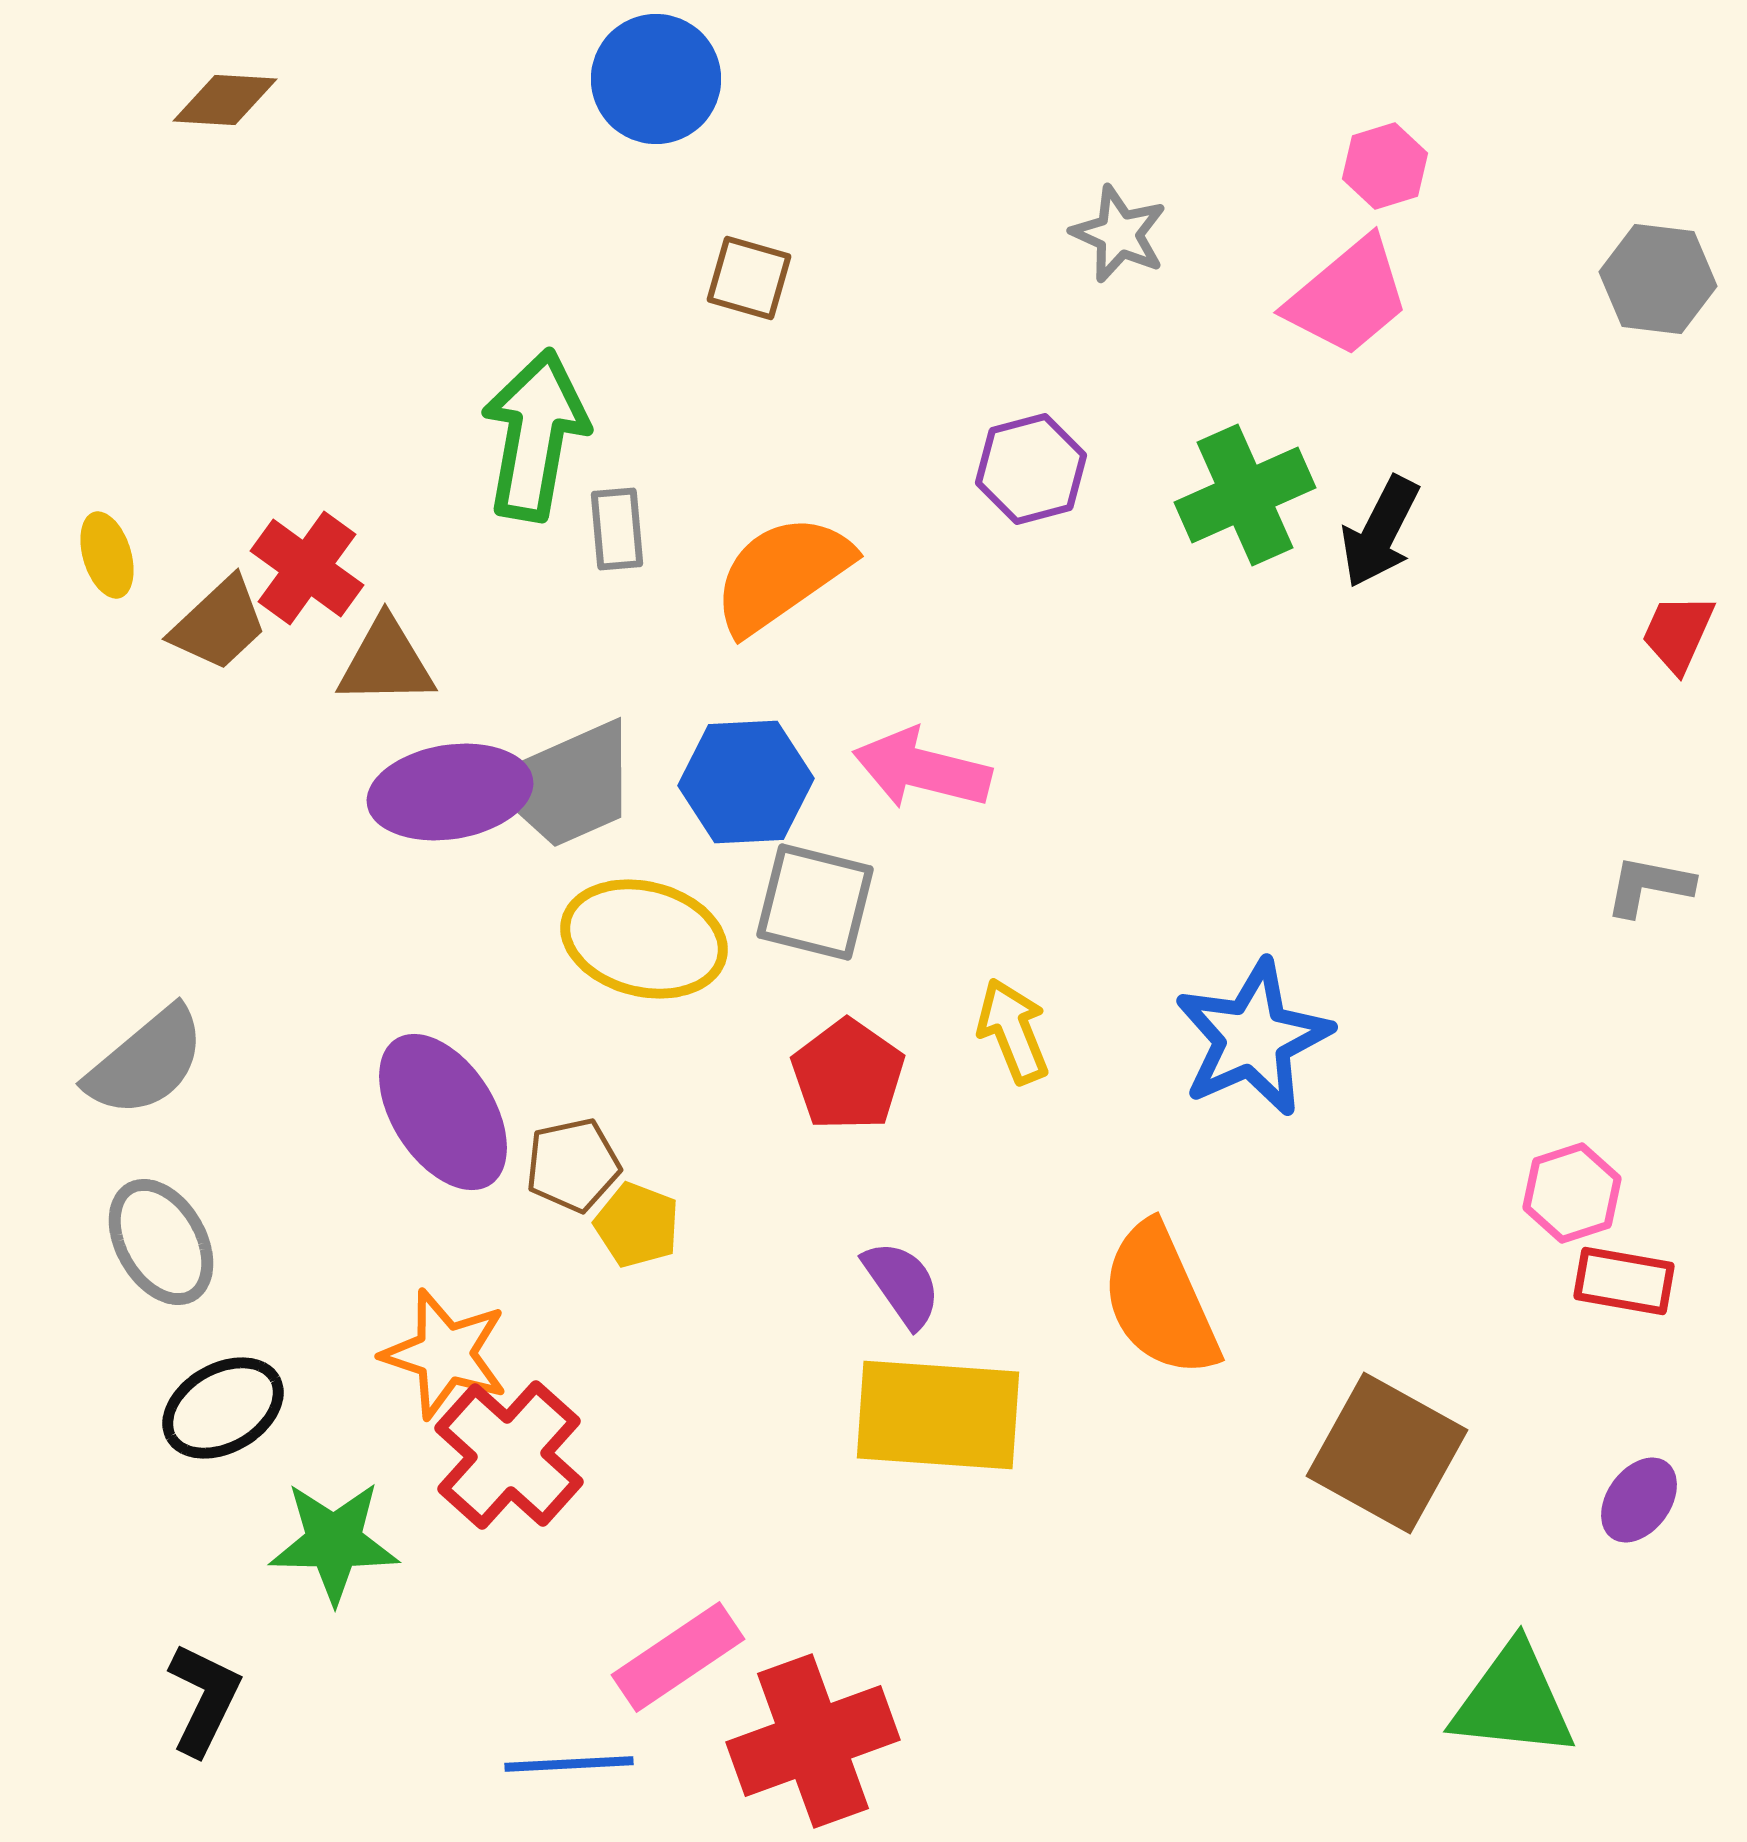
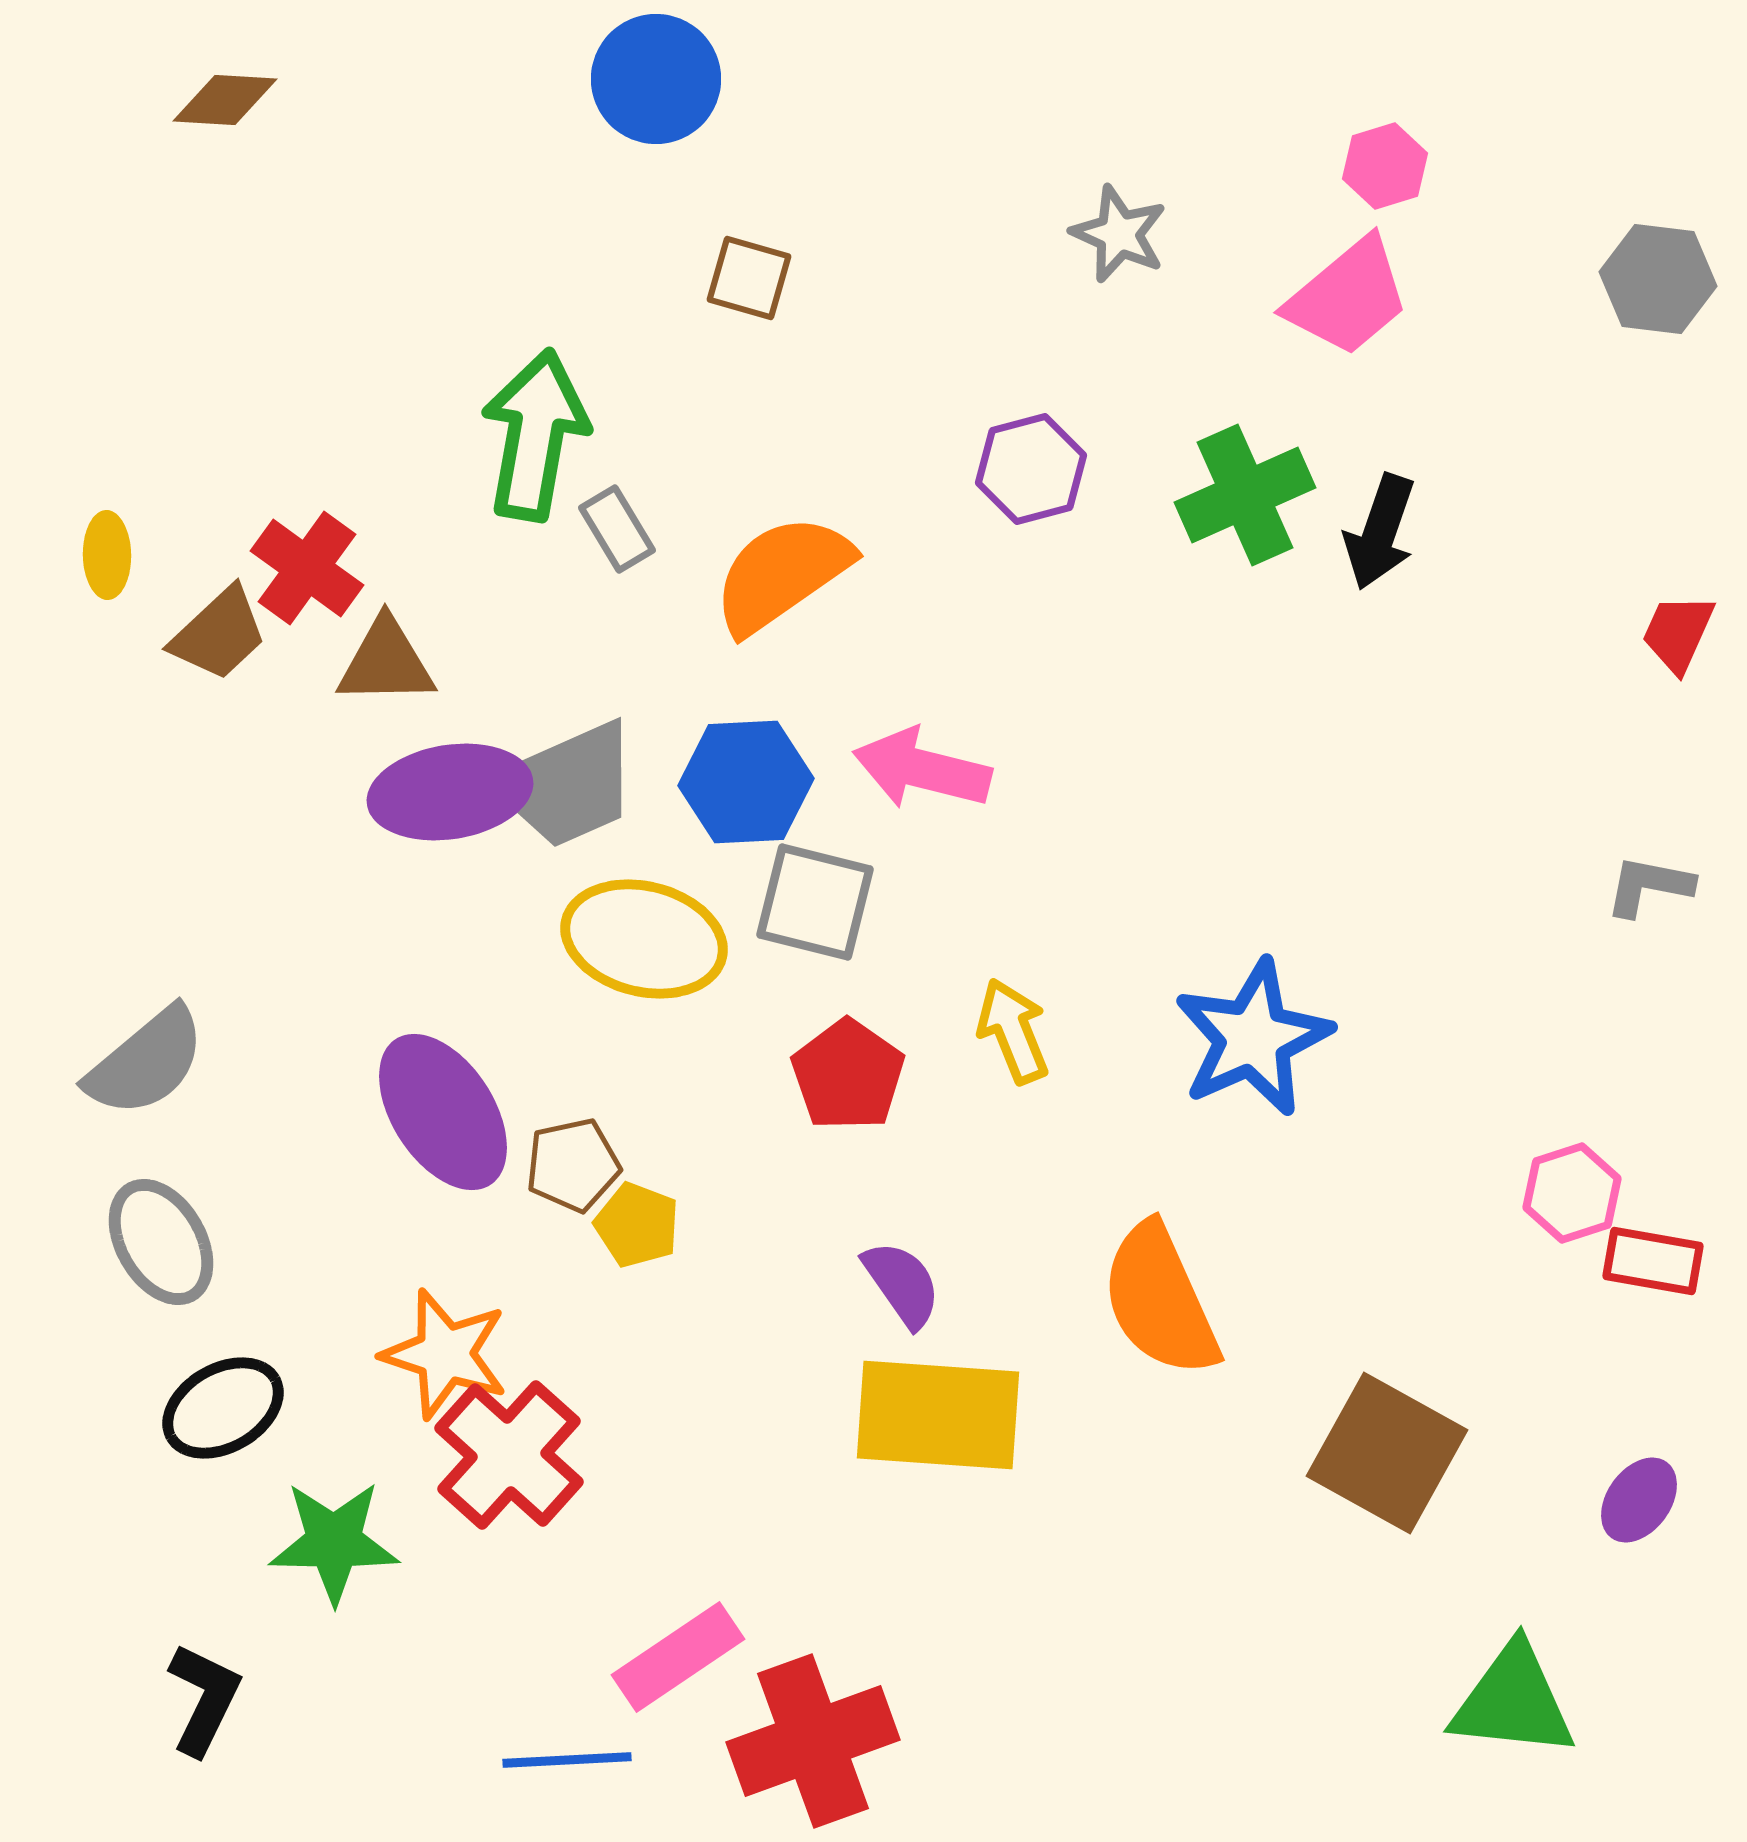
gray rectangle at (617, 529): rotated 26 degrees counterclockwise
black arrow at (1380, 532): rotated 8 degrees counterclockwise
yellow ellipse at (107, 555): rotated 16 degrees clockwise
brown trapezoid at (219, 624): moved 10 px down
red rectangle at (1624, 1281): moved 29 px right, 20 px up
blue line at (569, 1764): moved 2 px left, 4 px up
